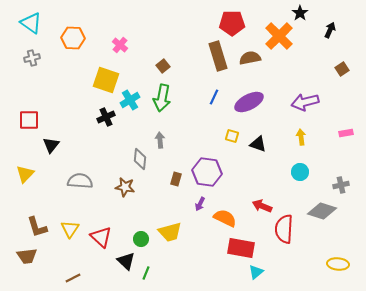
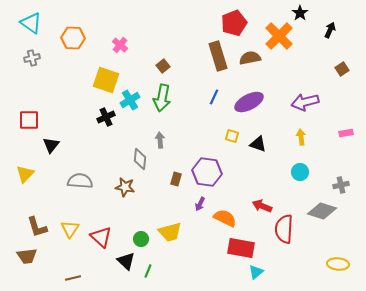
red pentagon at (232, 23): moved 2 px right; rotated 20 degrees counterclockwise
green line at (146, 273): moved 2 px right, 2 px up
brown line at (73, 278): rotated 14 degrees clockwise
